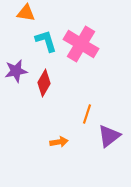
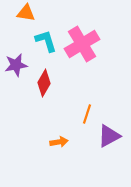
pink cross: moved 1 px right; rotated 28 degrees clockwise
purple star: moved 6 px up
purple triangle: rotated 10 degrees clockwise
